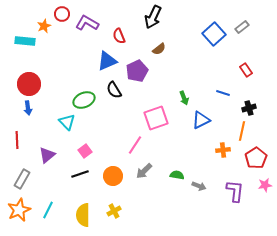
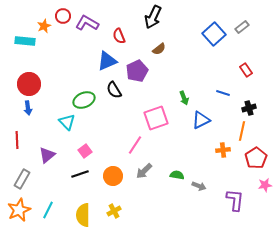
red circle at (62, 14): moved 1 px right, 2 px down
purple L-shape at (235, 191): moved 9 px down
